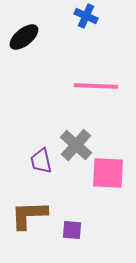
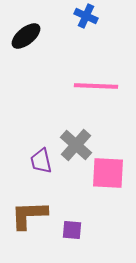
black ellipse: moved 2 px right, 1 px up
